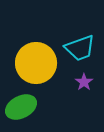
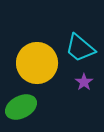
cyan trapezoid: rotated 60 degrees clockwise
yellow circle: moved 1 px right
